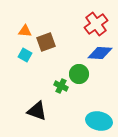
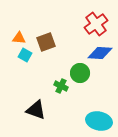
orange triangle: moved 6 px left, 7 px down
green circle: moved 1 px right, 1 px up
black triangle: moved 1 px left, 1 px up
